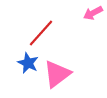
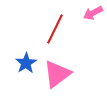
red line: moved 14 px right, 4 px up; rotated 16 degrees counterclockwise
blue star: moved 2 px left; rotated 15 degrees clockwise
